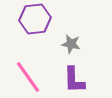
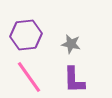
purple hexagon: moved 9 px left, 16 px down
pink line: moved 1 px right
